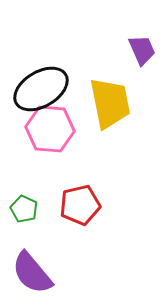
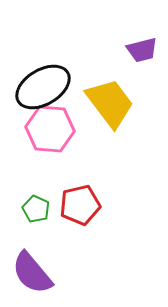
purple trapezoid: rotated 100 degrees clockwise
black ellipse: moved 2 px right, 2 px up
yellow trapezoid: rotated 26 degrees counterclockwise
green pentagon: moved 12 px right
